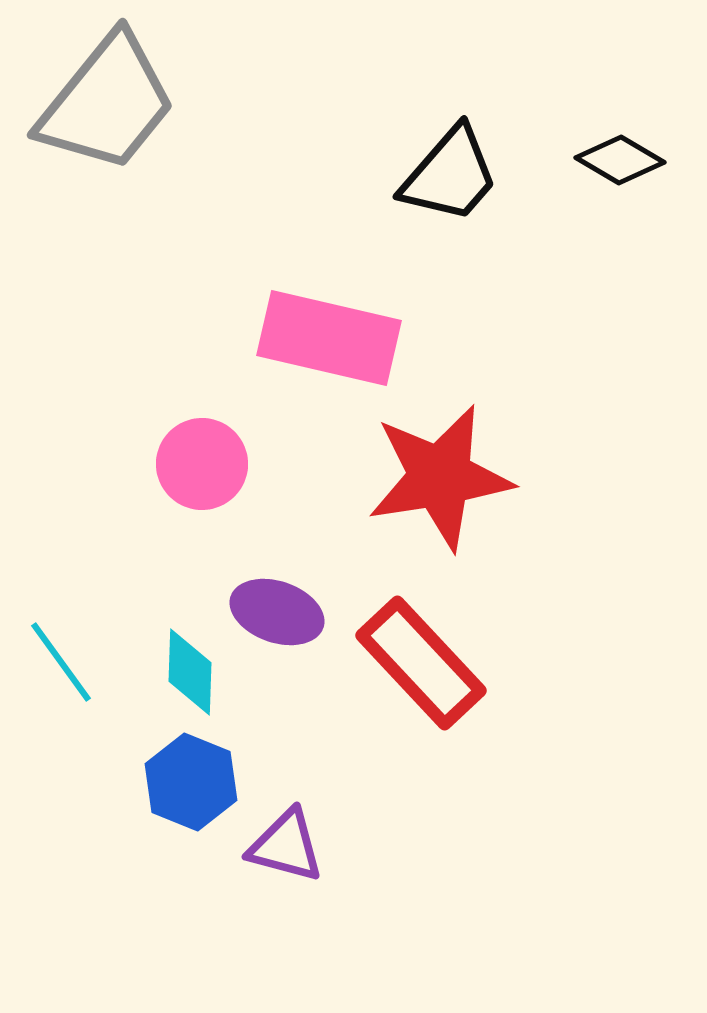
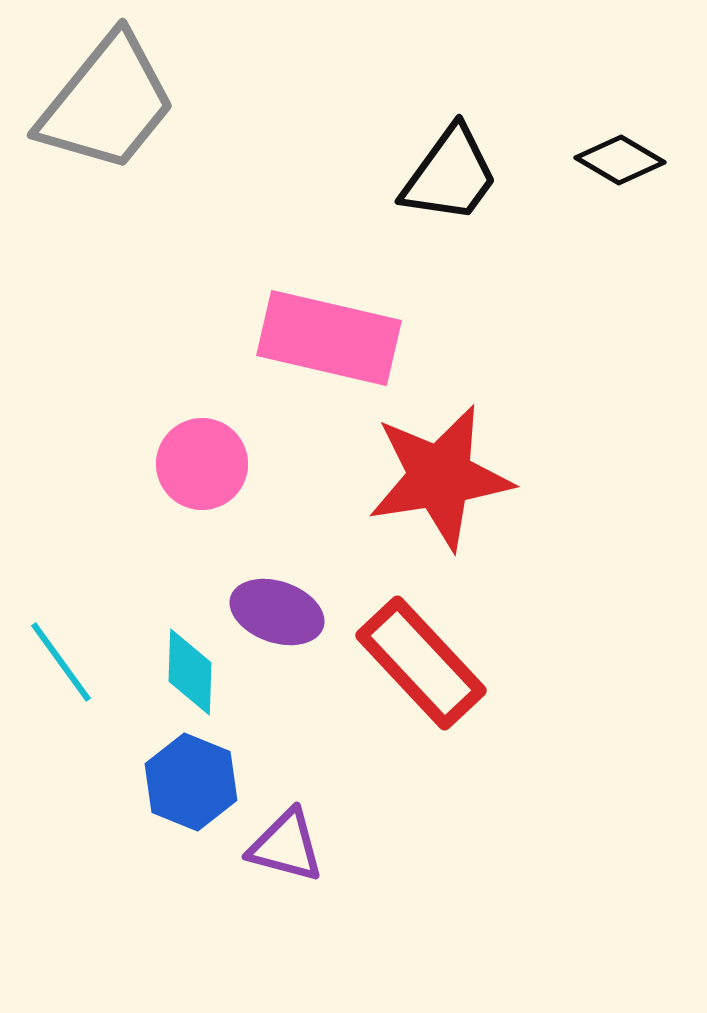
black trapezoid: rotated 5 degrees counterclockwise
